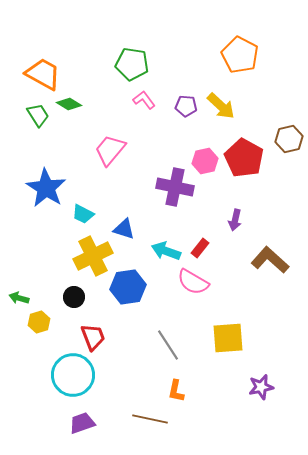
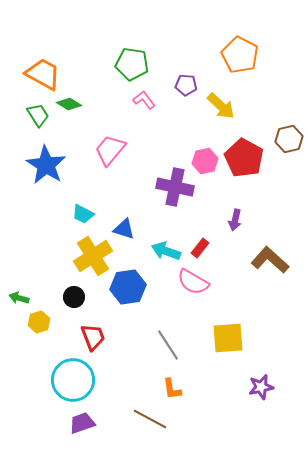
purple pentagon: moved 21 px up
blue star: moved 23 px up
yellow cross: rotated 6 degrees counterclockwise
cyan circle: moved 5 px down
orange L-shape: moved 4 px left, 2 px up; rotated 20 degrees counterclockwise
brown line: rotated 16 degrees clockwise
